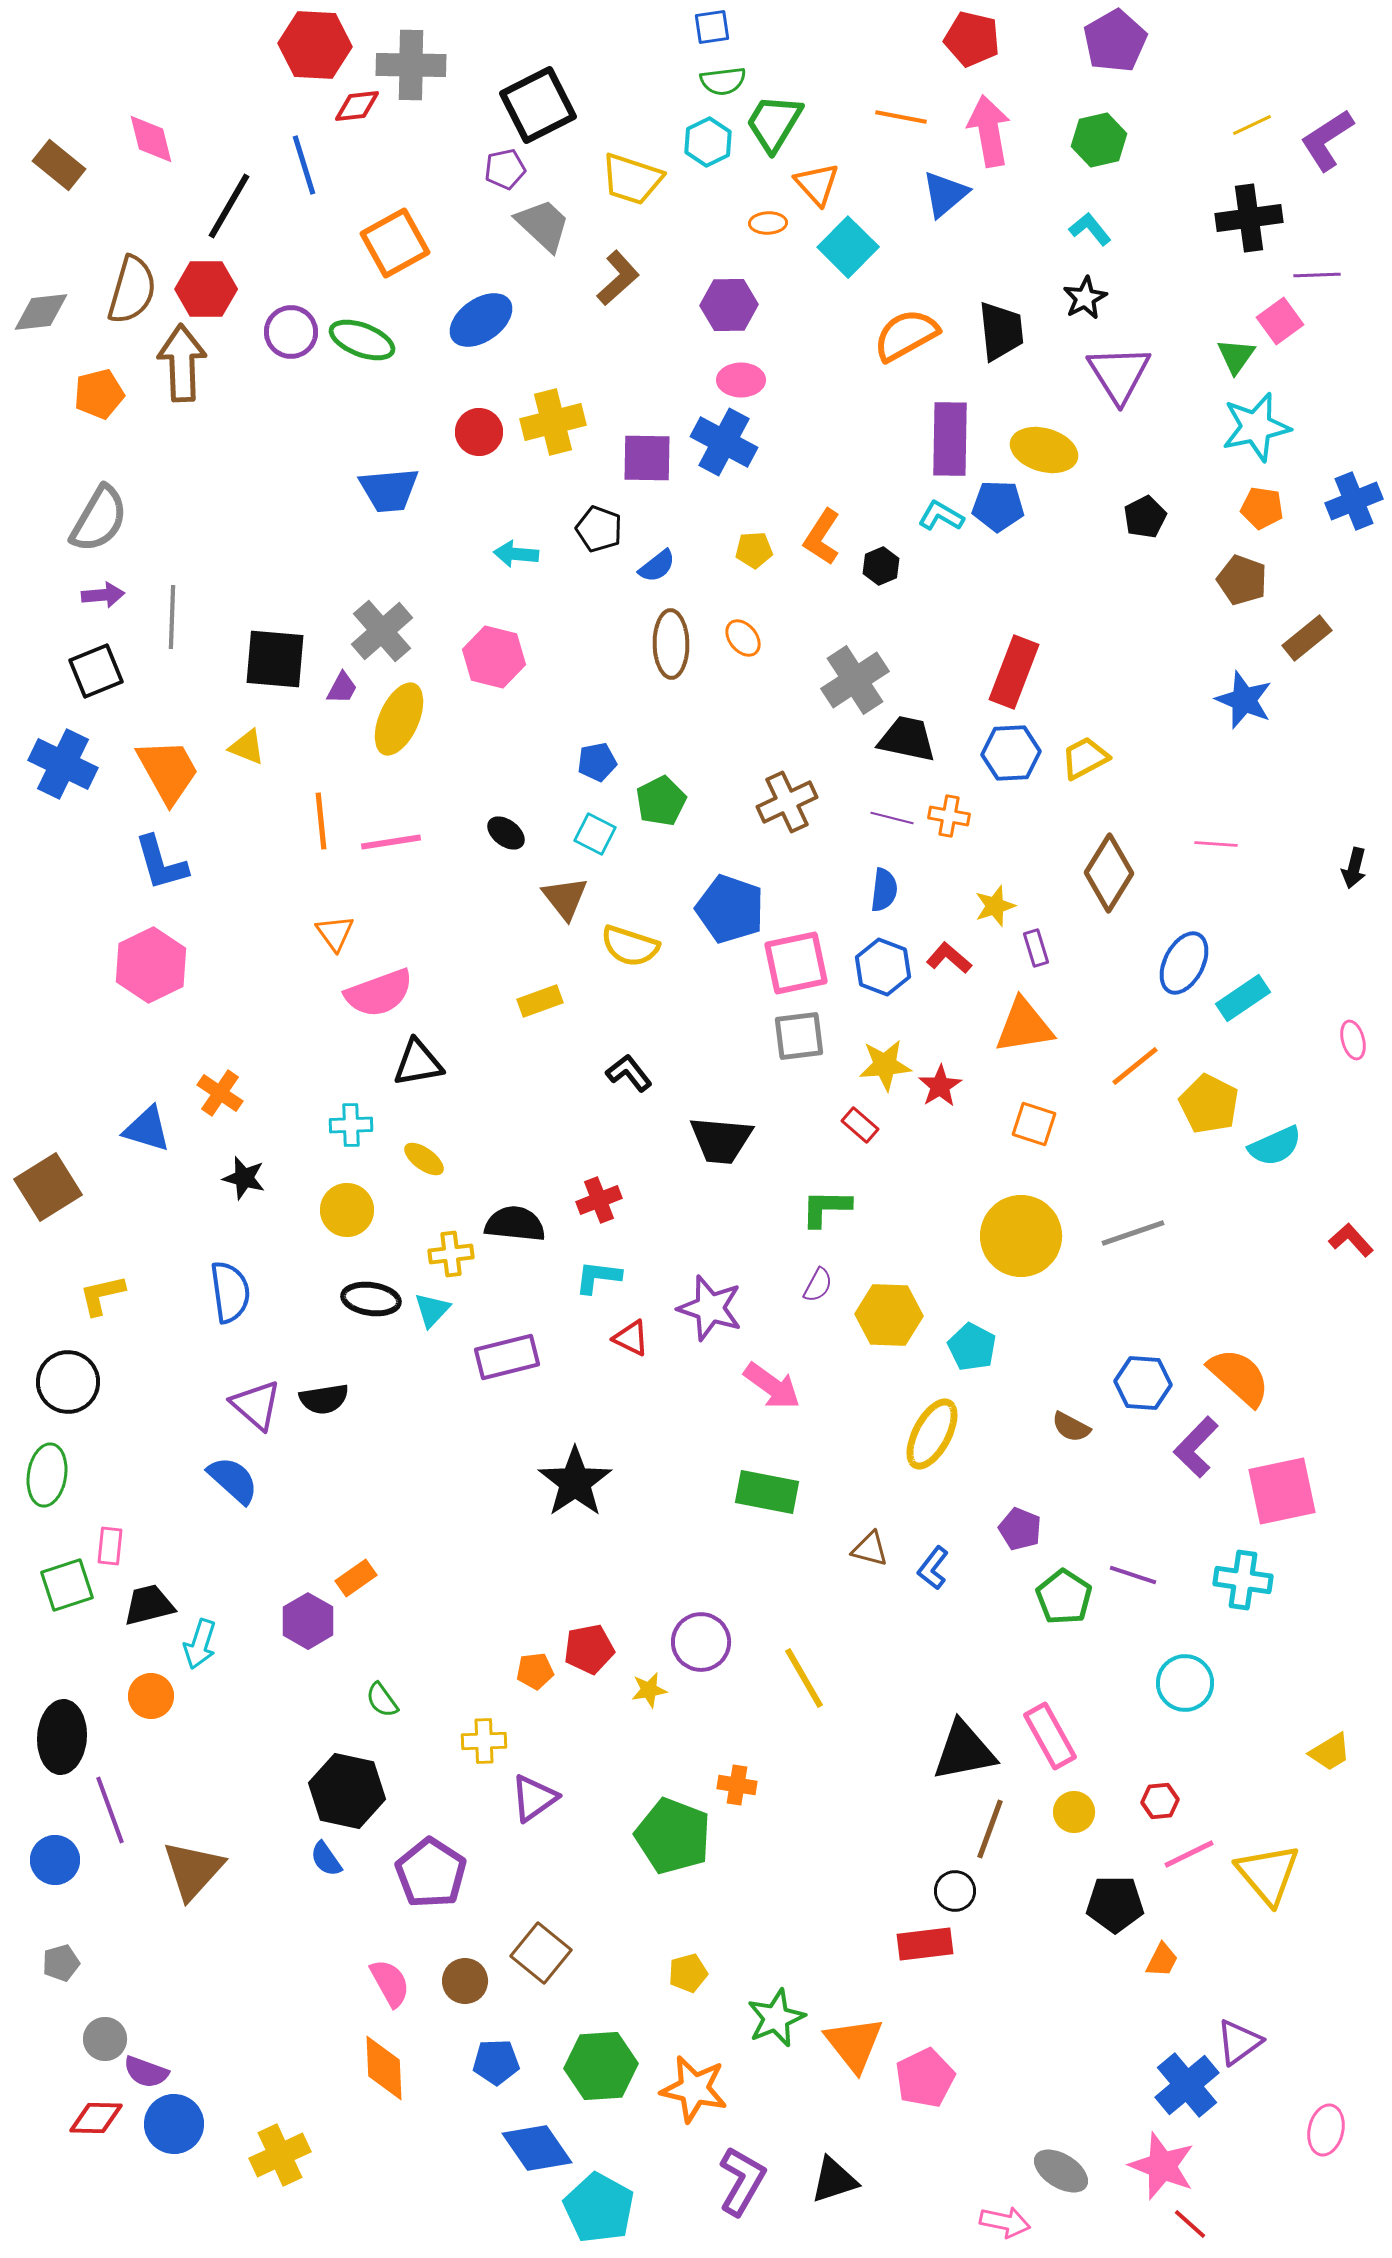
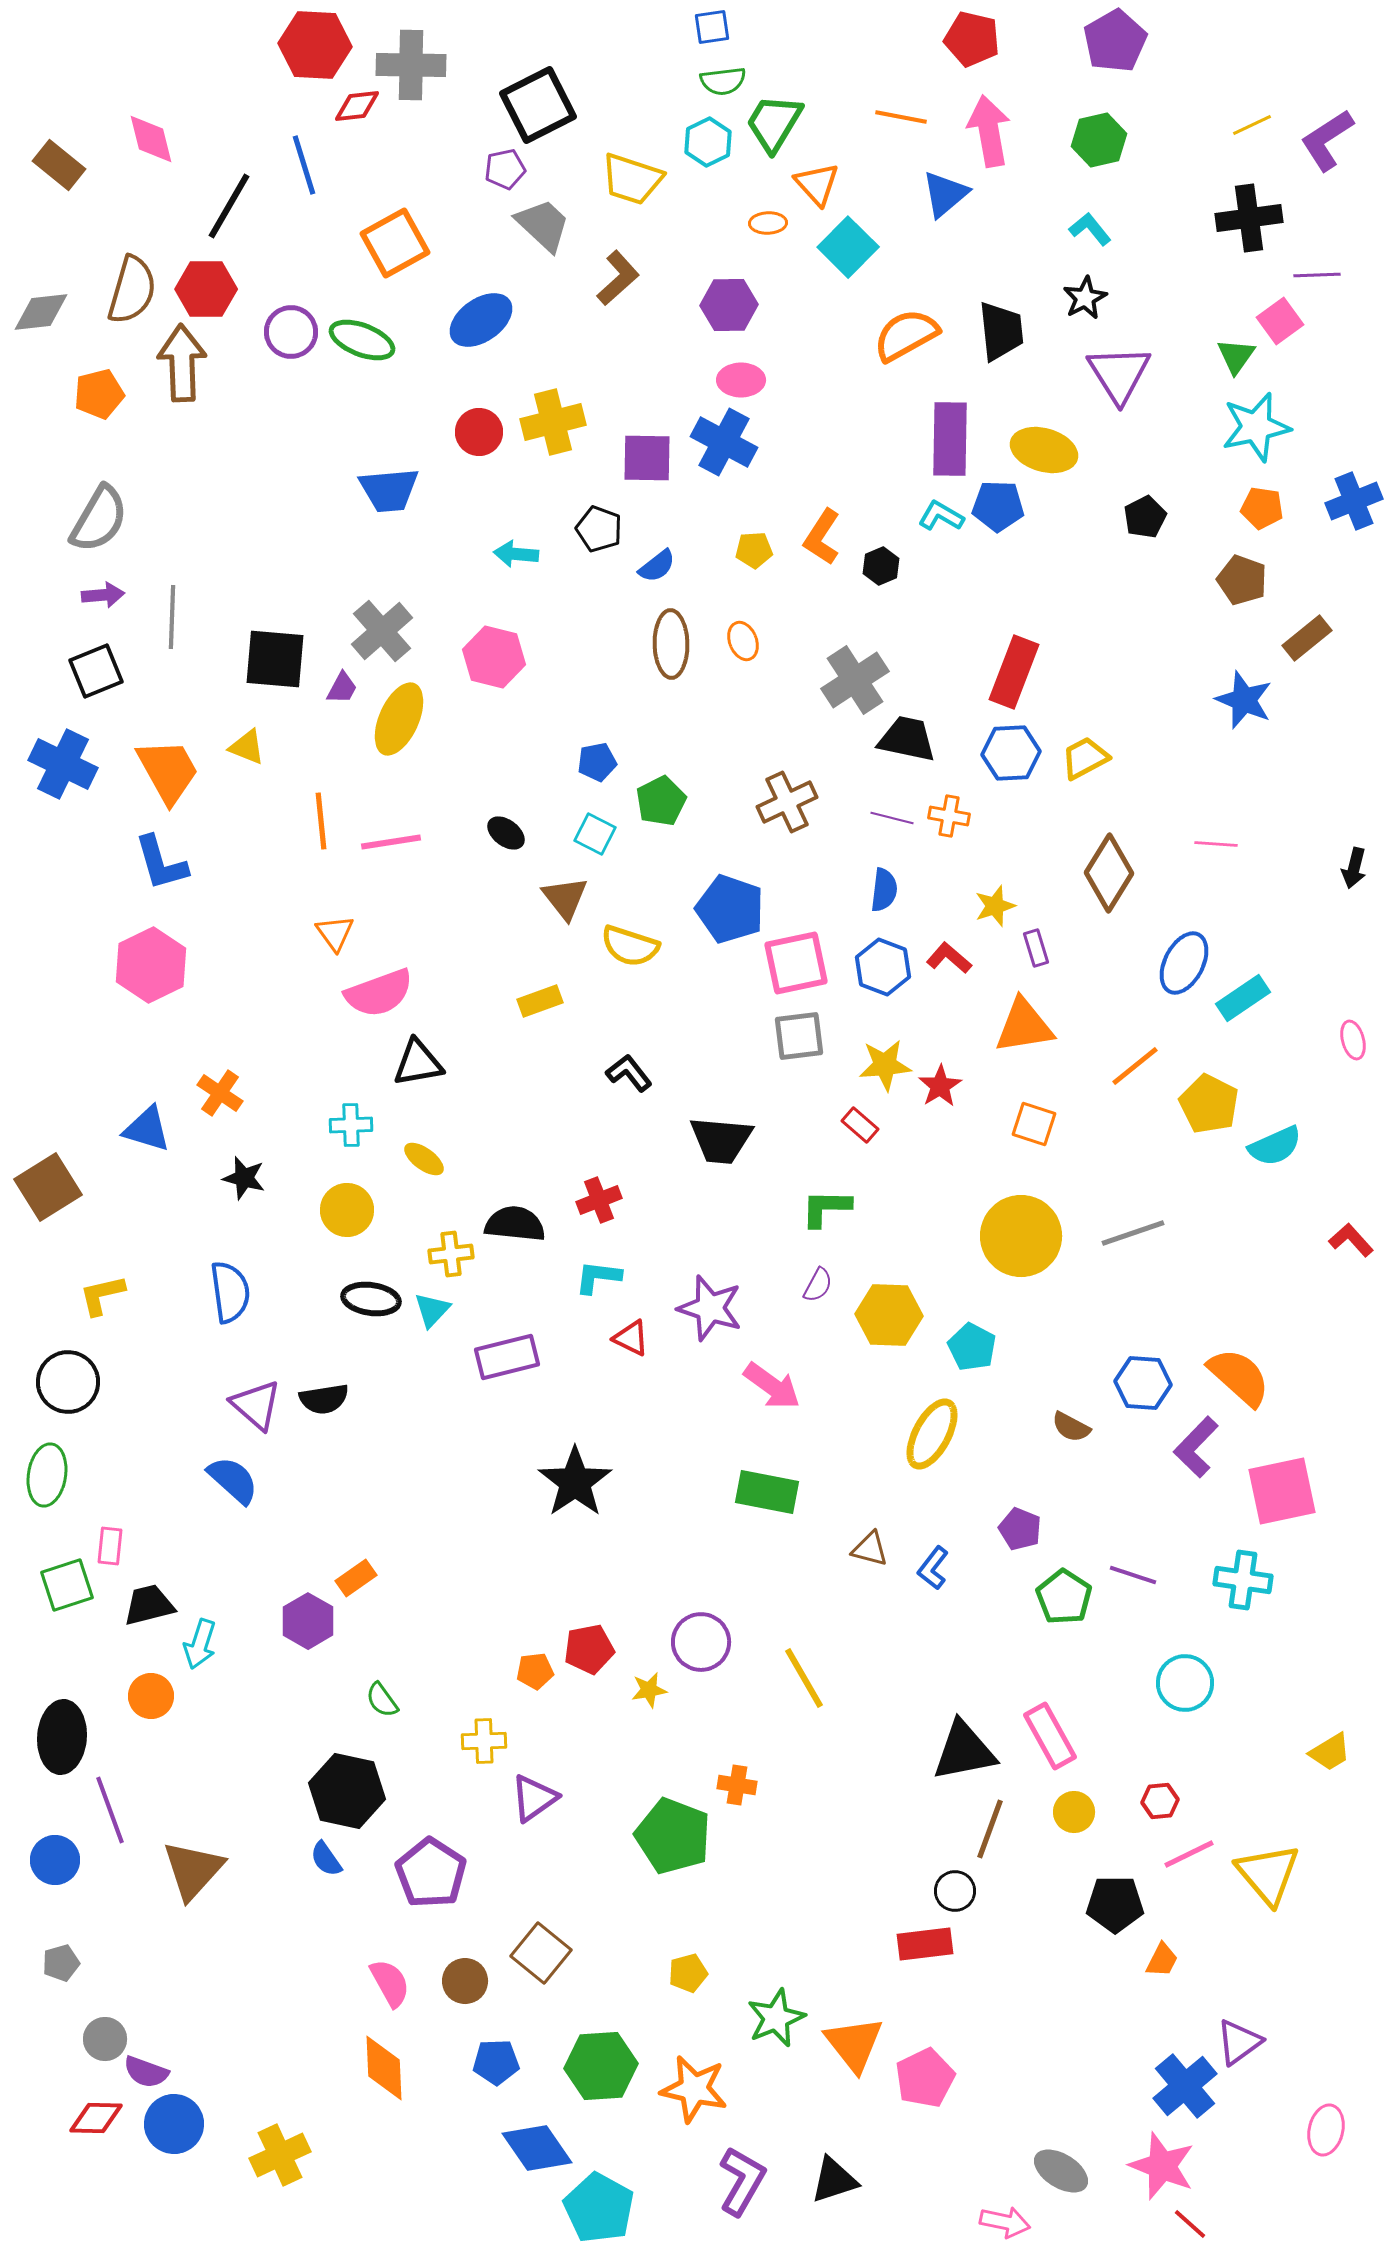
orange ellipse at (743, 638): moved 3 px down; rotated 18 degrees clockwise
blue cross at (1187, 2085): moved 2 px left, 1 px down
